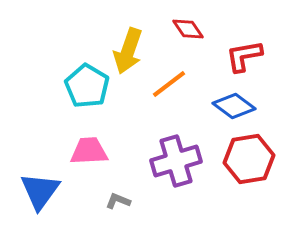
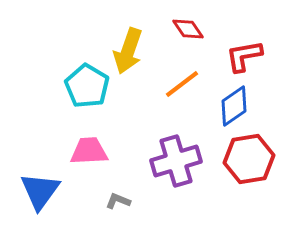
orange line: moved 13 px right
blue diamond: rotated 72 degrees counterclockwise
